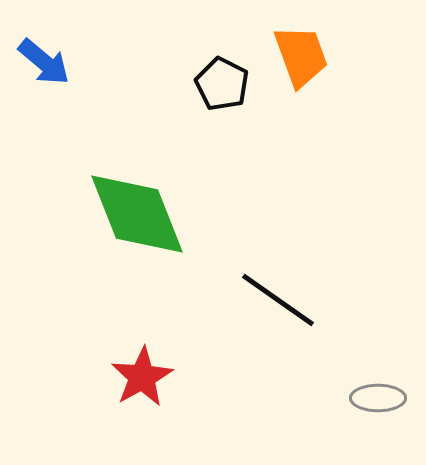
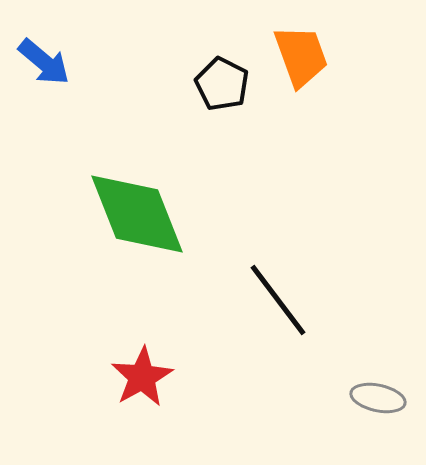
black line: rotated 18 degrees clockwise
gray ellipse: rotated 12 degrees clockwise
